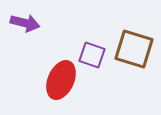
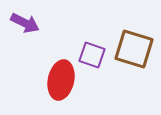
purple arrow: rotated 12 degrees clockwise
red ellipse: rotated 12 degrees counterclockwise
